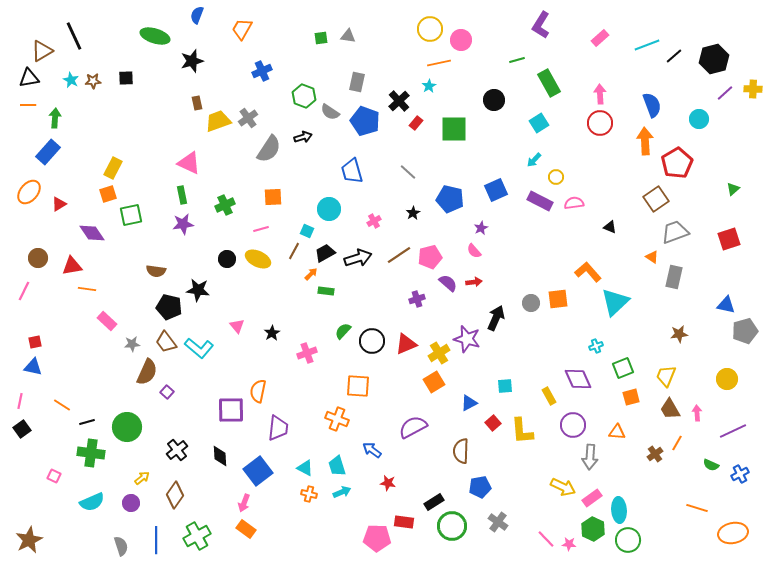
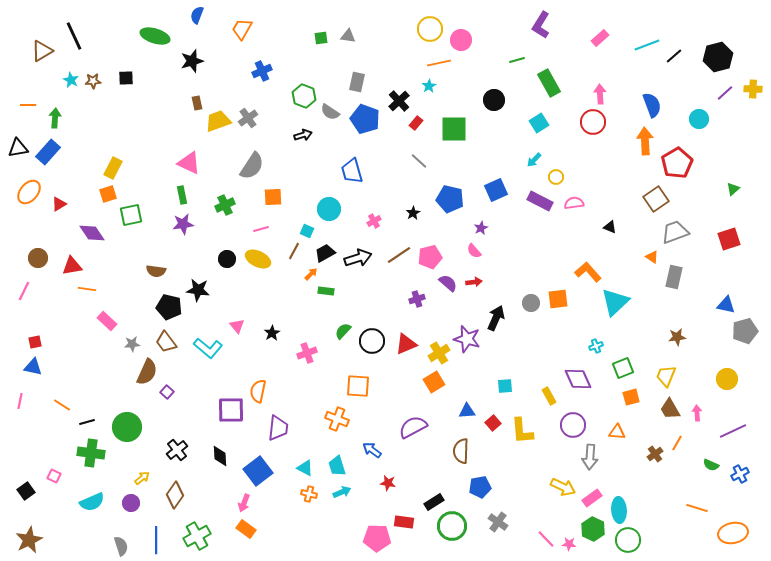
black hexagon at (714, 59): moved 4 px right, 2 px up
black triangle at (29, 78): moved 11 px left, 70 px down
blue pentagon at (365, 121): moved 2 px up
red circle at (600, 123): moved 7 px left, 1 px up
black arrow at (303, 137): moved 2 px up
gray semicircle at (269, 149): moved 17 px left, 17 px down
gray line at (408, 172): moved 11 px right, 11 px up
brown star at (679, 334): moved 2 px left, 3 px down
cyan L-shape at (199, 348): moved 9 px right
blue triangle at (469, 403): moved 2 px left, 8 px down; rotated 24 degrees clockwise
black square at (22, 429): moved 4 px right, 62 px down
